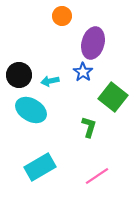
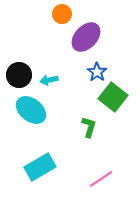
orange circle: moved 2 px up
purple ellipse: moved 7 px left, 6 px up; rotated 28 degrees clockwise
blue star: moved 14 px right
cyan arrow: moved 1 px left, 1 px up
cyan ellipse: rotated 8 degrees clockwise
pink line: moved 4 px right, 3 px down
